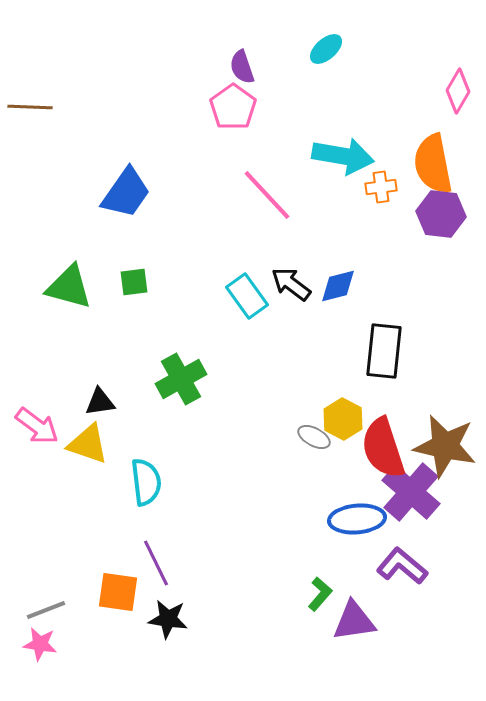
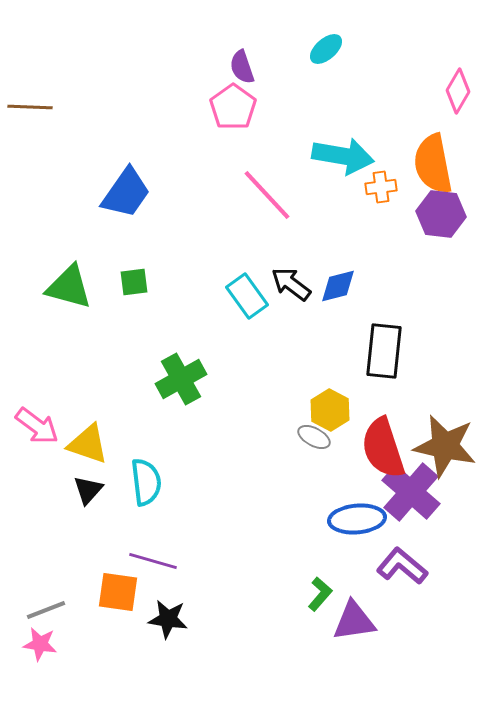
black triangle: moved 12 px left, 88 px down; rotated 40 degrees counterclockwise
yellow hexagon: moved 13 px left, 9 px up
purple line: moved 3 px left, 2 px up; rotated 48 degrees counterclockwise
